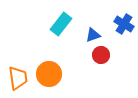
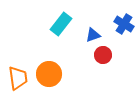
red circle: moved 2 px right
